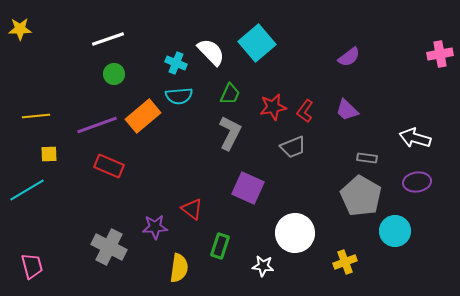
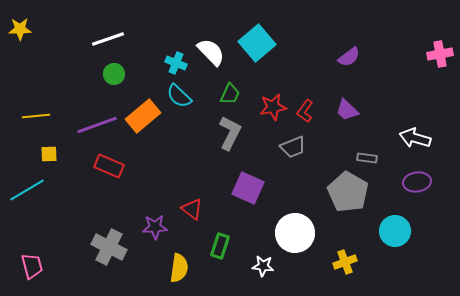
cyan semicircle: rotated 48 degrees clockwise
gray pentagon: moved 13 px left, 4 px up
